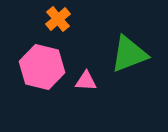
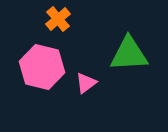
green triangle: rotated 18 degrees clockwise
pink triangle: moved 2 px down; rotated 40 degrees counterclockwise
